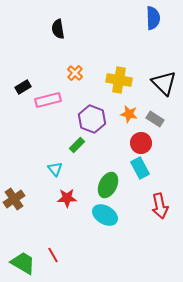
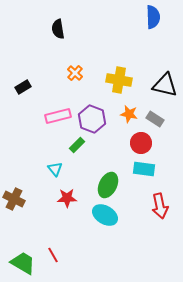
blue semicircle: moved 1 px up
black triangle: moved 1 px right, 2 px down; rotated 32 degrees counterclockwise
pink rectangle: moved 10 px right, 16 px down
cyan rectangle: moved 4 px right, 1 px down; rotated 55 degrees counterclockwise
brown cross: rotated 30 degrees counterclockwise
